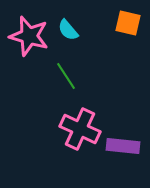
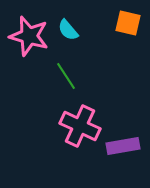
pink cross: moved 3 px up
purple rectangle: rotated 16 degrees counterclockwise
